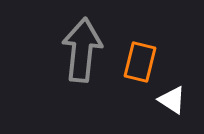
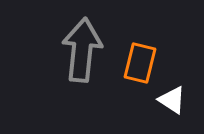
orange rectangle: moved 1 px down
